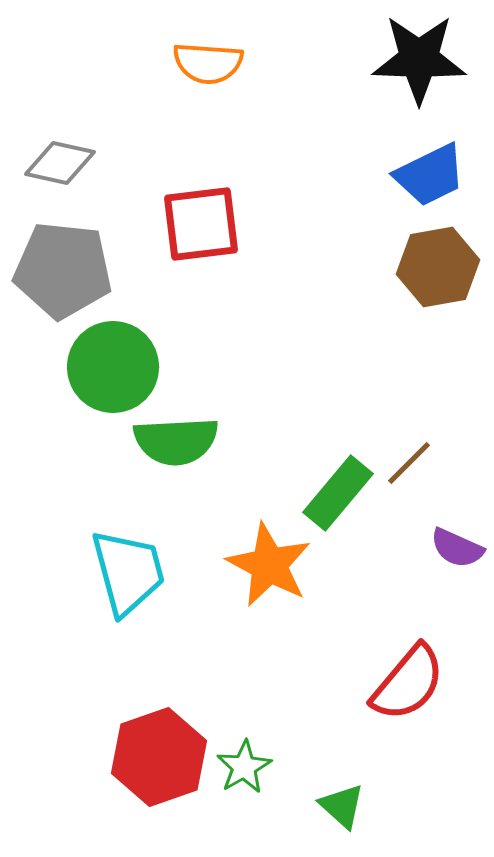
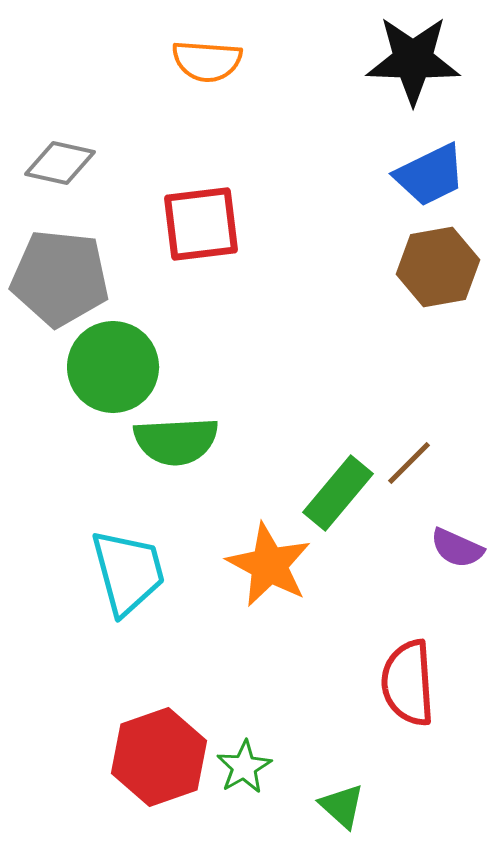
black star: moved 6 px left, 1 px down
orange semicircle: moved 1 px left, 2 px up
gray pentagon: moved 3 px left, 8 px down
red semicircle: rotated 136 degrees clockwise
